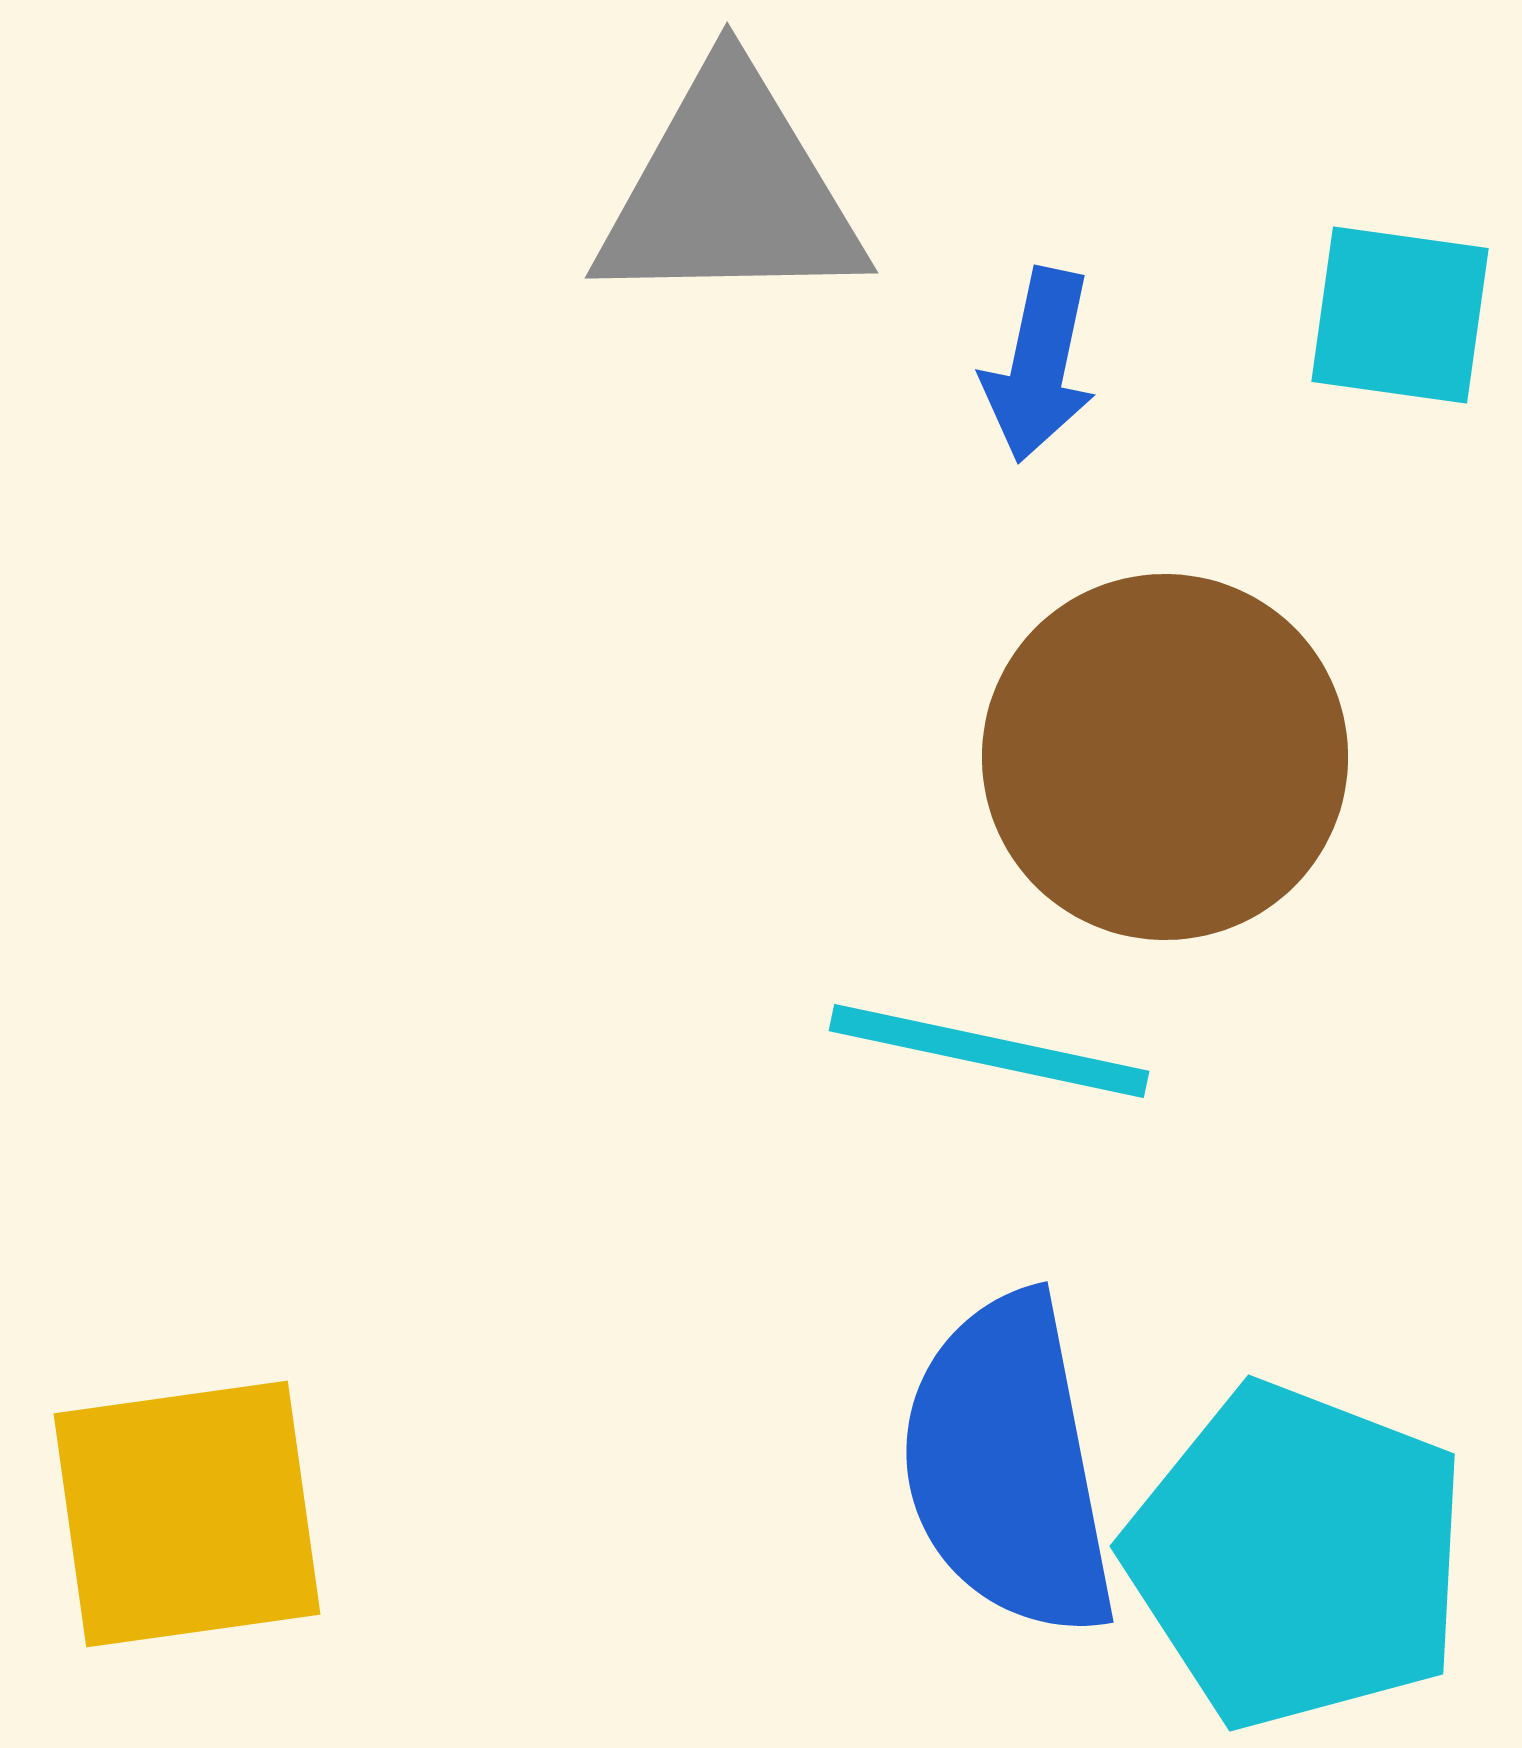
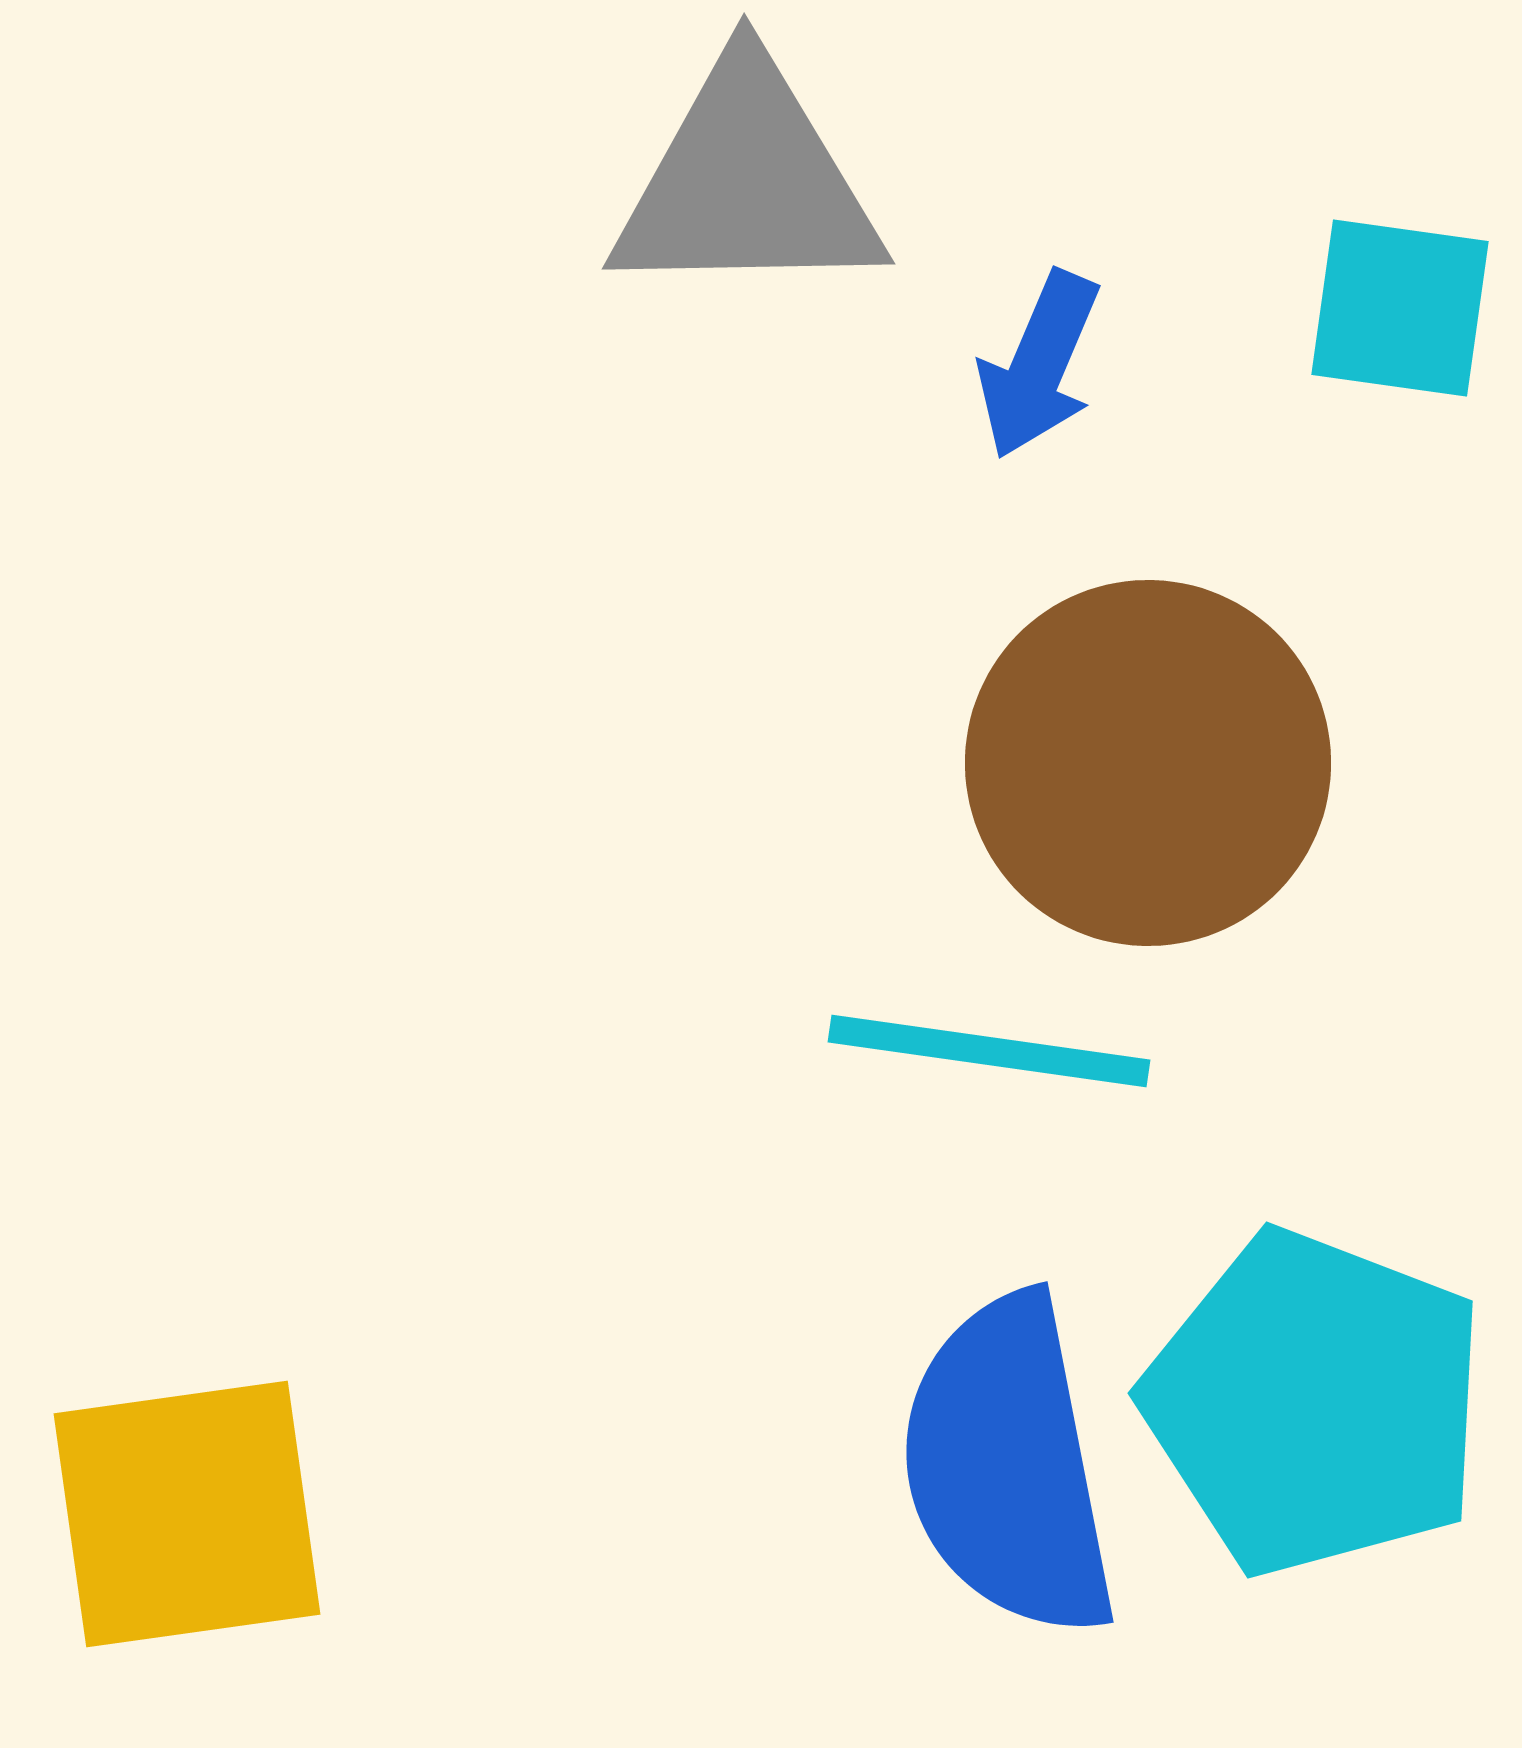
gray triangle: moved 17 px right, 9 px up
cyan square: moved 7 px up
blue arrow: rotated 11 degrees clockwise
brown circle: moved 17 px left, 6 px down
cyan line: rotated 4 degrees counterclockwise
cyan pentagon: moved 18 px right, 153 px up
